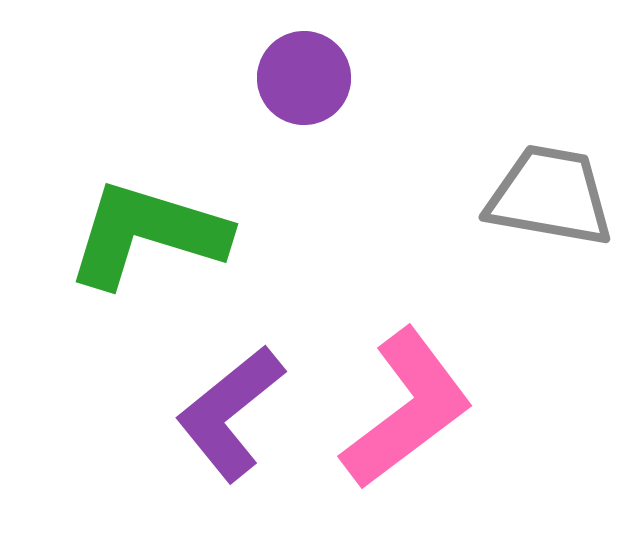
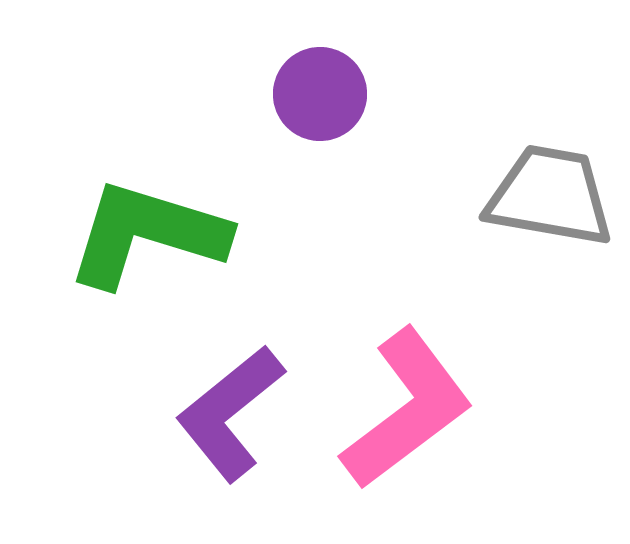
purple circle: moved 16 px right, 16 px down
